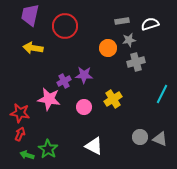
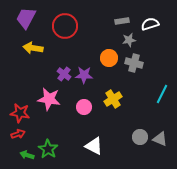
purple trapezoid: moved 4 px left, 3 px down; rotated 15 degrees clockwise
orange circle: moved 1 px right, 10 px down
gray cross: moved 2 px left, 1 px down; rotated 30 degrees clockwise
purple cross: moved 7 px up; rotated 24 degrees counterclockwise
red arrow: moved 2 px left; rotated 48 degrees clockwise
